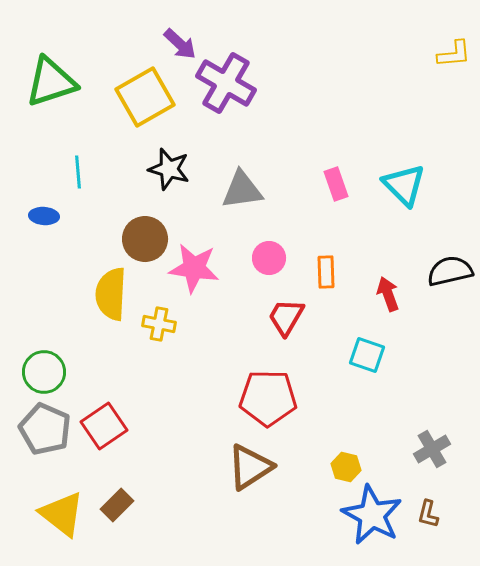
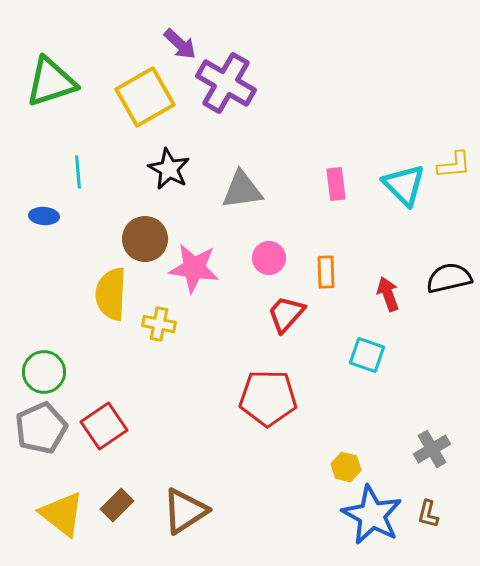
yellow L-shape: moved 111 px down
black star: rotated 12 degrees clockwise
pink rectangle: rotated 12 degrees clockwise
black semicircle: moved 1 px left, 7 px down
red trapezoid: moved 3 px up; rotated 12 degrees clockwise
gray pentagon: moved 4 px left, 1 px up; rotated 24 degrees clockwise
brown triangle: moved 65 px left, 44 px down
